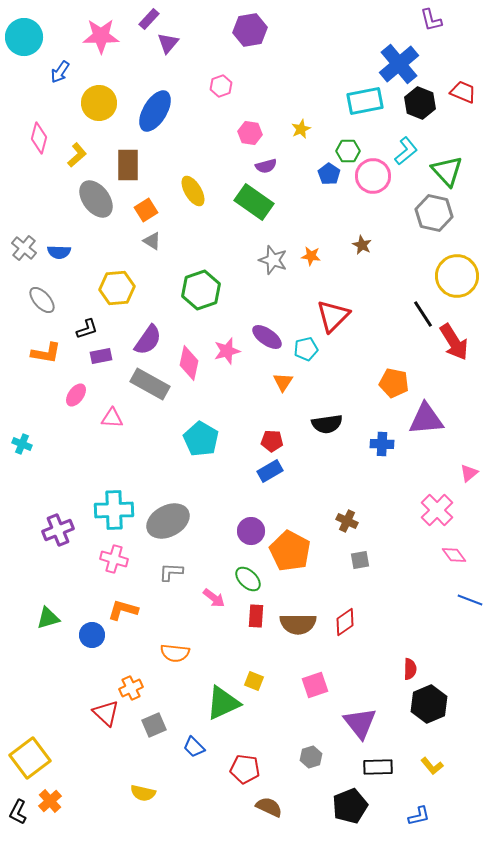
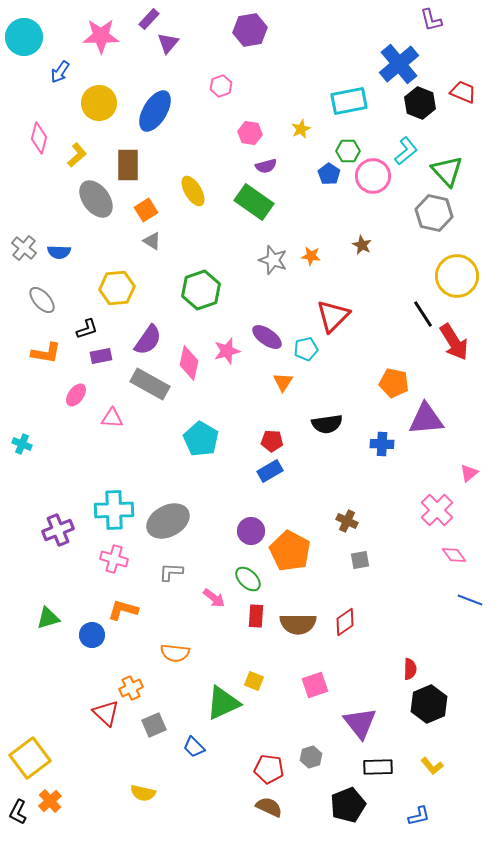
cyan rectangle at (365, 101): moved 16 px left
red pentagon at (245, 769): moved 24 px right
black pentagon at (350, 806): moved 2 px left, 1 px up
